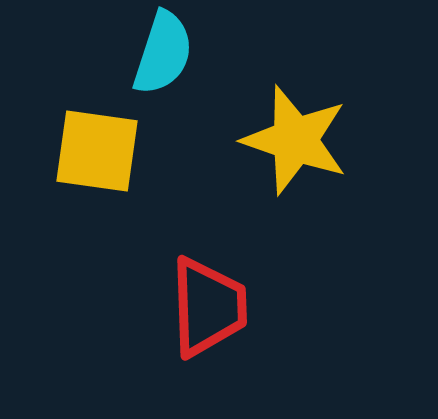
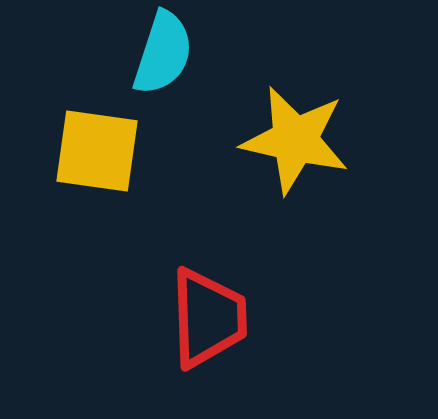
yellow star: rotated 6 degrees counterclockwise
red trapezoid: moved 11 px down
